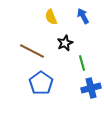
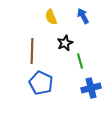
brown line: rotated 65 degrees clockwise
green line: moved 2 px left, 2 px up
blue pentagon: rotated 10 degrees counterclockwise
